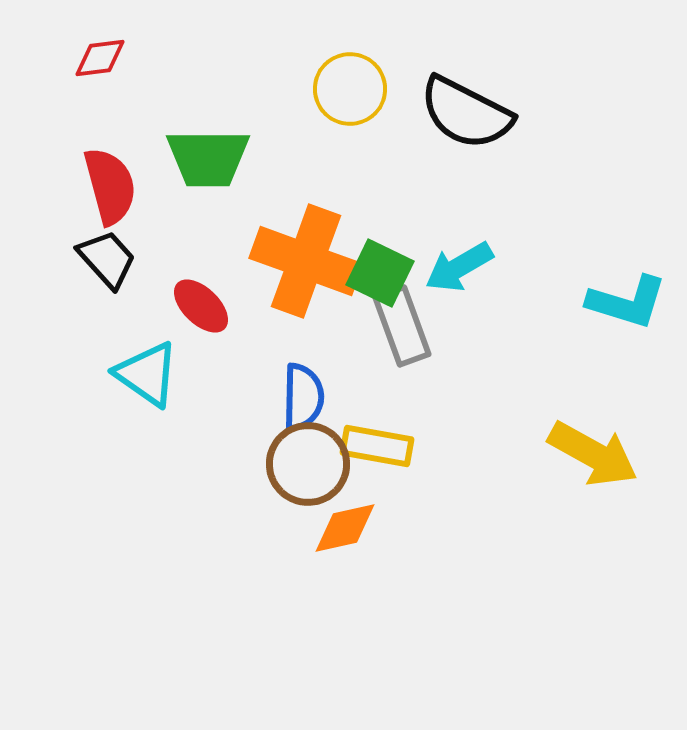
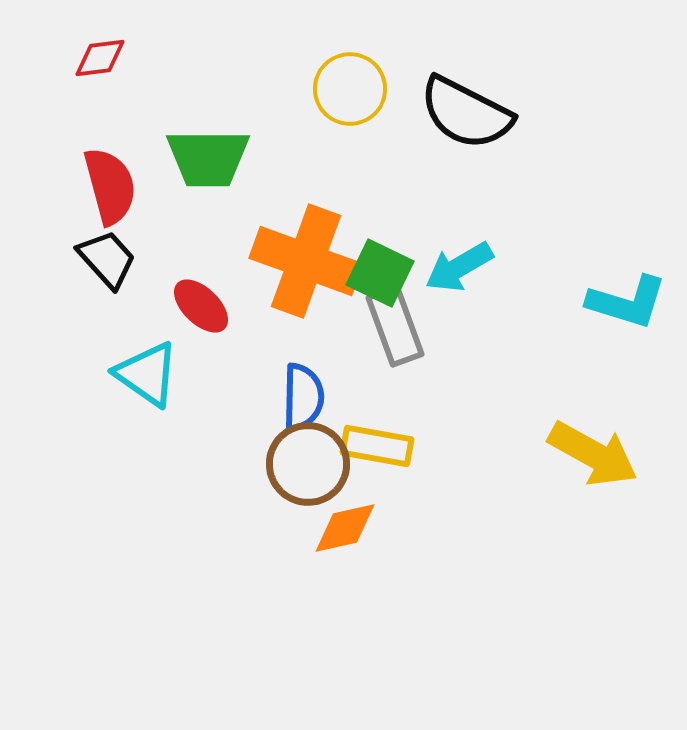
gray rectangle: moved 7 px left
